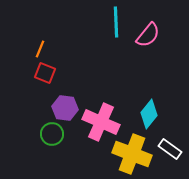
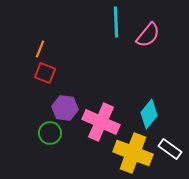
green circle: moved 2 px left, 1 px up
yellow cross: moved 1 px right, 1 px up
